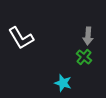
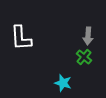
white L-shape: rotated 28 degrees clockwise
